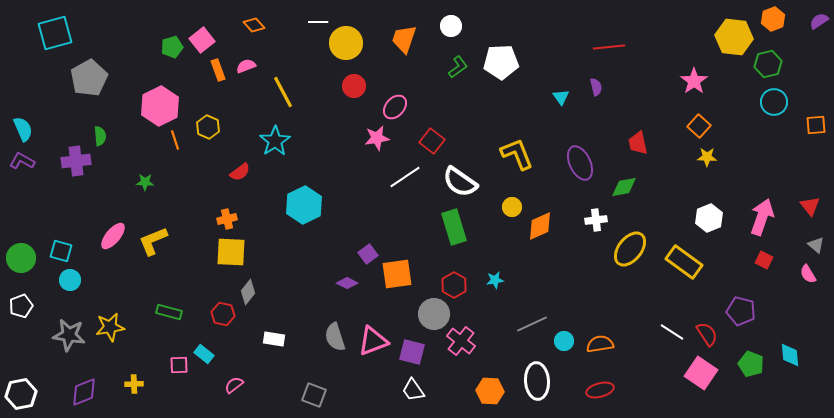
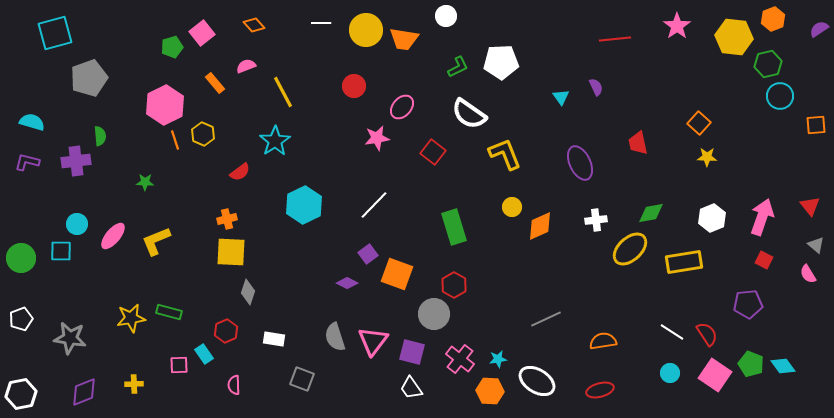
purple semicircle at (819, 21): moved 8 px down
white line at (318, 22): moved 3 px right, 1 px down
white circle at (451, 26): moved 5 px left, 10 px up
orange trapezoid at (404, 39): rotated 100 degrees counterclockwise
pink square at (202, 40): moved 7 px up
yellow circle at (346, 43): moved 20 px right, 13 px up
red line at (609, 47): moved 6 px right, 8 px up
green L-shape at (458, 67): rotated 10 degrees clockwise
orange rectangle at (218, 70): moved 3 px left, 13 px down; rotated 20 degrees counterclockwise
gray pentagon at (89, 78): rotated 9 degrees clockwise
pink star at (694, 81): moved 17 px left, 55 px up
purple semicircle at (596, 87): rotated 12 degrees counterclockwise
cyan circle at (774, 102): moved 6 px right, 6 px up
pink hexagon at (160, 106): moved 5 px right, 1 px up
pink ellipse at (395, 107): moved 7 px right
orange square at (699, 126): moved 3 px up
yellow hexagon at (208, 127): moved 5 px left, 7 px down
cyan semicircle at (23, 129): moved 9 px right, 7 px up; rotated 50 degrees counterclockwise
red square at (432, 141): moved 1 px right, 11 px down
yellow L-shape at (517, 154): moved 12 px left
purple L-shape at (22, 161): moved 5 px right, 1 px down; rotated 15 degrees counterclockwise
white line at (405, 177): moved 31 px left, 28 px down; rotated 12 degrees counterclockwise
white semicircle at (460, 182): moved 9 px right, 68 px up
green diamond at (624, 187): moved 27 px right, 26 px down
white hexagon at (709, 218): moved 3 px right
yellow L-shape at (153, 241): moved 3 px right
yellow ellipse at (630, 249): rotated 9 degrees clockwise
cyan square at (61, 251): rotated 15 degrees counterclockwise
yellow rectangle at (684, 262): rotated 45 degrees counterclockwise
orange square at (397, 274): rotated 28 degrees clockwise
cyan circle at (70, 280): moved 7 px right, 56 px up
cyan star at (495, 280): moved 3 px right, 79 px down
gray diamond at (248, 292): rotated 20 degrees counterclockwise
white pentagon at (21, 306): moved 13 px down
purple pentagon at (741, 311): moved 7 px right, 7 px up; rotated 20 degrees counterclockwise
red hexagon at (223, 314): moved 3 px right, 17 px down; rotated 25 degrees clockwise
gray line at (532, 324): moved 14 px right, 5 px up
yellow star at (110, 327): moved 21 px right, 9 px up
gray star at (69, 335): moved 1 px right, 3 px down
pink triangle at (373, 341): rotated 32 degrees counterclockwise
pink cross at (461, 341): moved 1 px left, 18 px down
cyan circle at (564, 341): moved 106 px right, 32 px down
orange semicircle at (600, 344): moved 3 px right, 3 px up
cyan rectangle at (204, 354): rotated 18 degrees clockwise
cyan diamond at (790, 355): moved 7 px left, 11 px down; rotated 30 degrees counterclockwise
pink square at (701, 373): moved 14 px right, 2 px down
white ellipse at (537, 381): rotated 54 degrees counterclockwise
pink semicircle at (234, 385): rotated 54 degrees counterclockwise
white trapezoid at (413, 390): moved 2 px left, 2 px up
gray square at (314, 395): moved 12 px left, 16 px up
